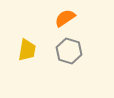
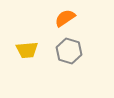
yellow trapezoid: rotated 75 degrees clockwise
